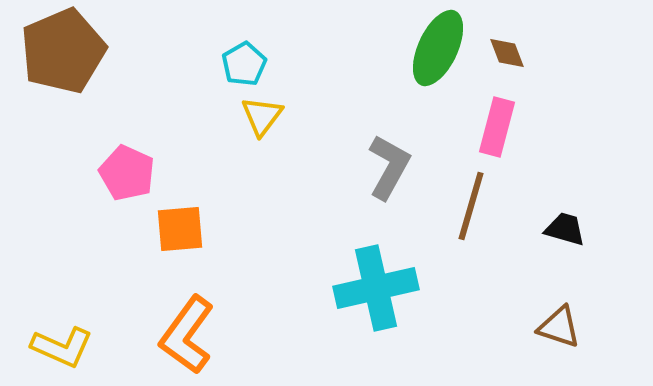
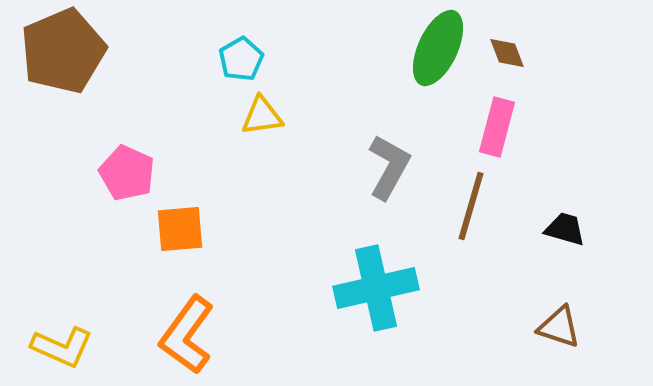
cyan pentagon: moved 3 px left, 5 px up
yellow triangle: rotated 45 degrees clockwise
